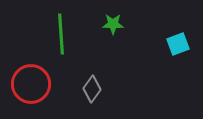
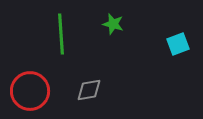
green star: rotated 15 degrees clockwise
red circle: moved 1 px left, 7 px down
gray diamond: moved 3 px left, 1 px down; rotated 44 degrees clockwise
